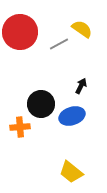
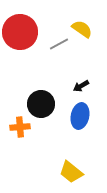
black arrow: rotated 147 degrees counterclockwise
blue ellipse: moved 8 px right; rotated 60 degrees counterclockwise
